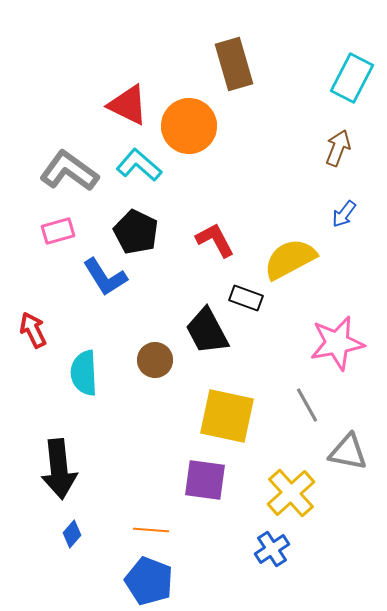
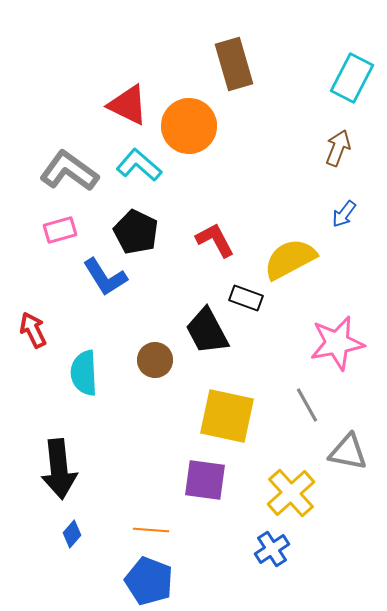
pink rectangle: moved 2 px right, 1 px up
